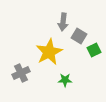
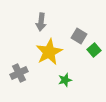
gray arrow: moved 22 px left
green square: rotated 16 degrees counterclockwise
gray cross: moved 2 px left
green star: rotated 16 degrees counterclockwise
